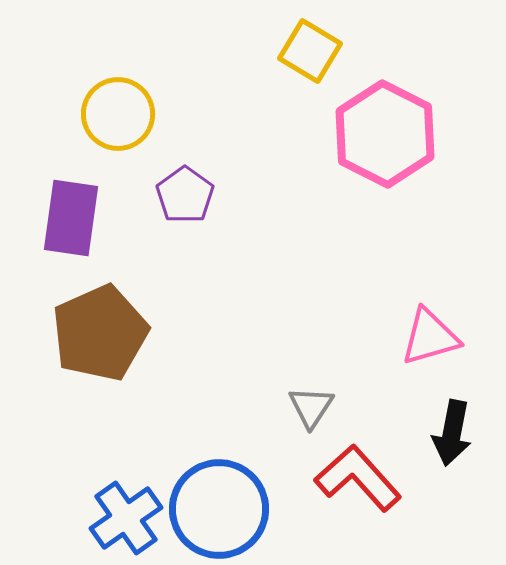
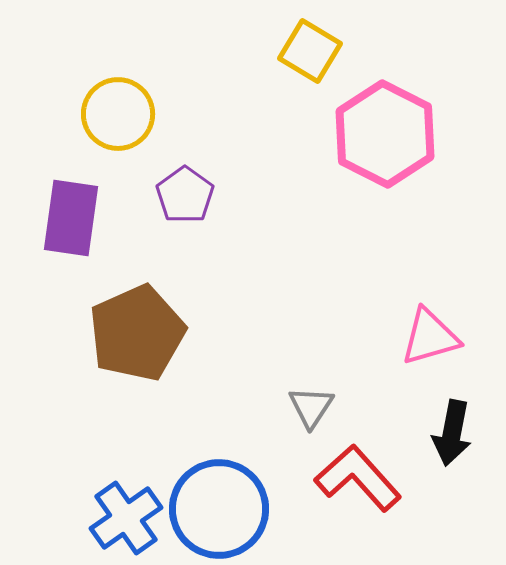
brown pentagon: moved 37 px right
